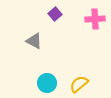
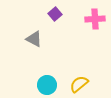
gray triangle: moved 2 px up
cyan circle: moved 2 px down
